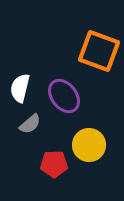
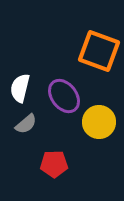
gray semicircle: moved 4 px left
yellow circle: moved 10 px right, 23 px up
